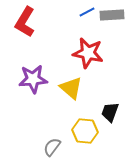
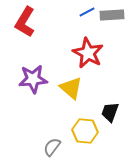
red star: rotated 16 degrees clockwise
